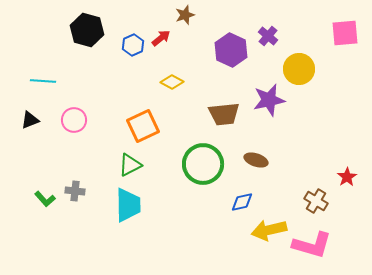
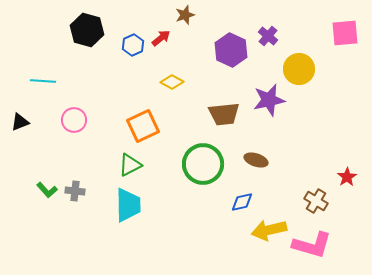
black triangle: moved 10 px left, 2 px down
green L-shape: moved 2 px right, 9 px up
